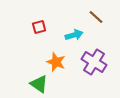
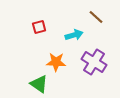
orange star: rotated 18 degrees counterclockwise
